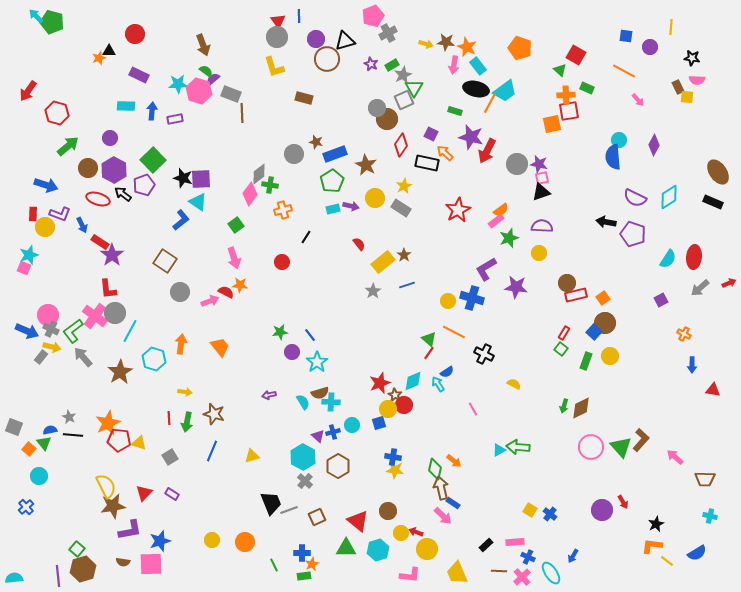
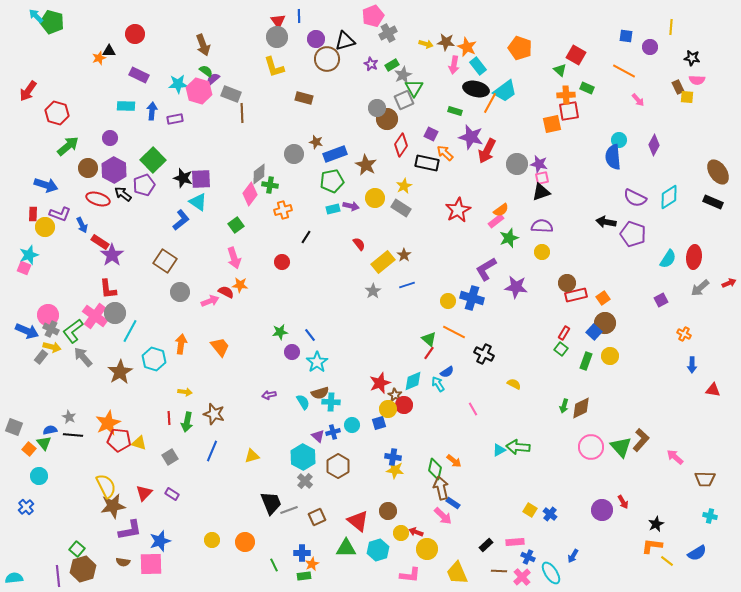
green pentagon at (332, 181): rotated 20 degrees clockwise
yellow circle at (539, 253): moved 3 px right, 1 px up
